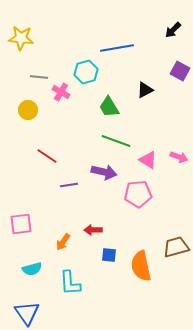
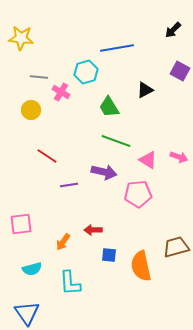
yellow circle: moved 3 px right
